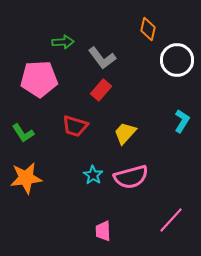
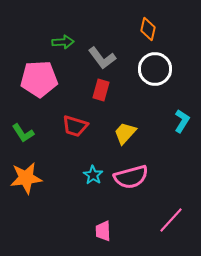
white circle: moved 22 px left, 9 px down
red rectangle: rotated 25 degrees counterclockwise
